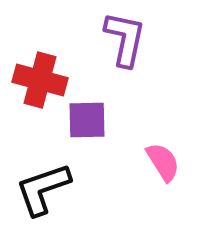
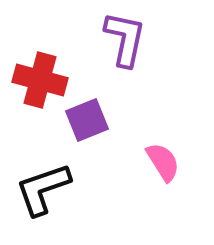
purple square: rotated 21 degrees counterclockwise
